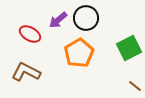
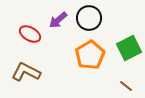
black circle: moved 3 px right
orange pentagon: moved 11 px right, 2 px down
brown line: moved 9 px left
